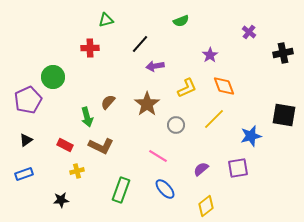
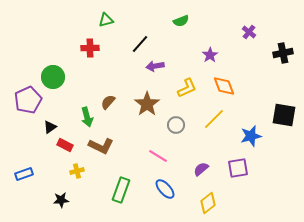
black triangle: moved 24 px right, 13 px up
yellow diamond: moved 2 px right, 3 px up
